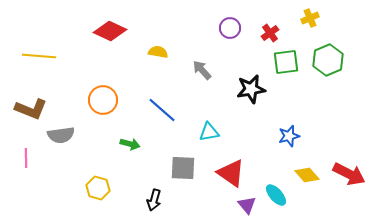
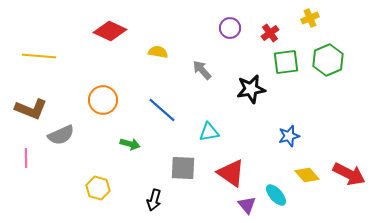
gray semicircle: rotated 16 degrees counterclockwise
